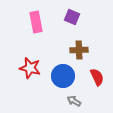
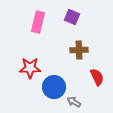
pink rectangle: moved 2 px right; rotated 25 degrees clockwise
red star: rotated 15 degrees counterclockwise
blue circle: moved 9 px left, 11 px down
gray arrow: moved 1 px down
